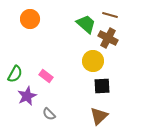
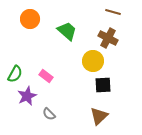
brown line: moved 3 px right, 3 px up
green trapezoid: moved 19 px left, 7 px down
black square: moved 1 px right, 1 px up
